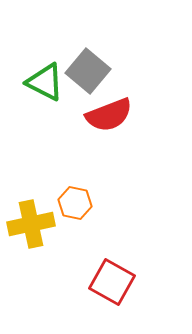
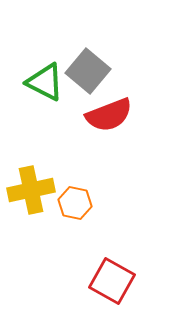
yellow cross: moved 34 px up
red square: moved 1 px up
